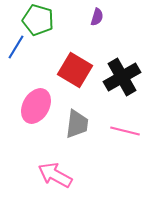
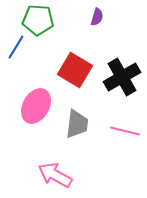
green pentagon: rotated 12 degrees counterclockwise
